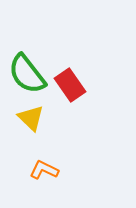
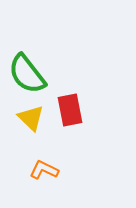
red rectangle: moved 25 px down; rotated 24 degrees clockwise
